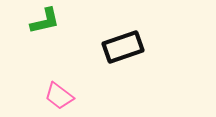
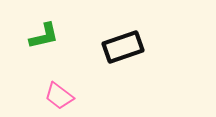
green L-shape: moved 1 px left, 15 px down
